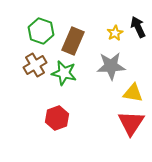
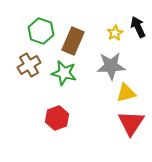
brown cross: moved 6 px left
yellow triangle: moved 7 px left; rotated 25 degrees counterclockwise
